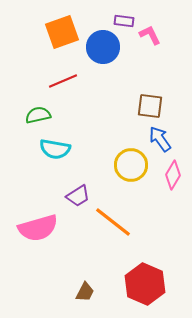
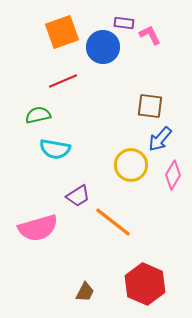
purple rectangle: moved 2 px down
blue arrow: rotated 104 degrees counterclockwise
